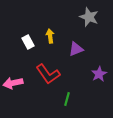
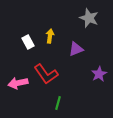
gray star: moved 1 px down
yellow arrow: rotated 16 degrees clockwise
red L-shape: moved 2 px left
pink arrow: moved 5 px right
green line: moved 9 px left, 4 px down
